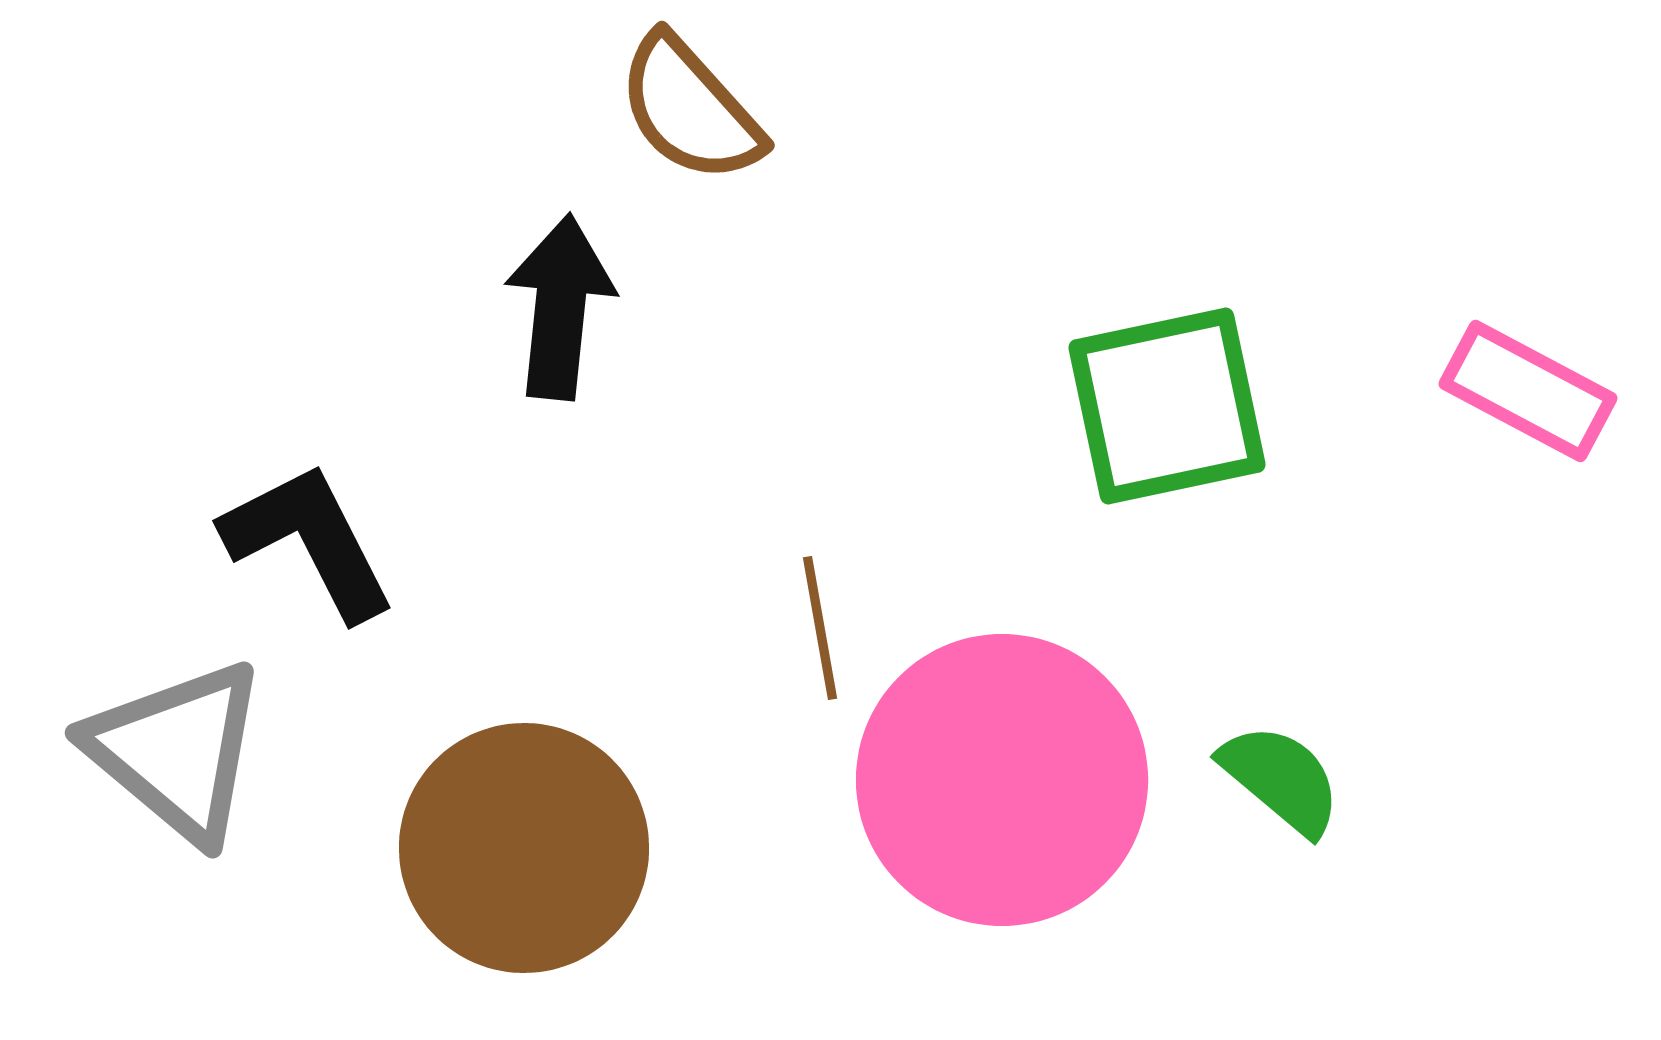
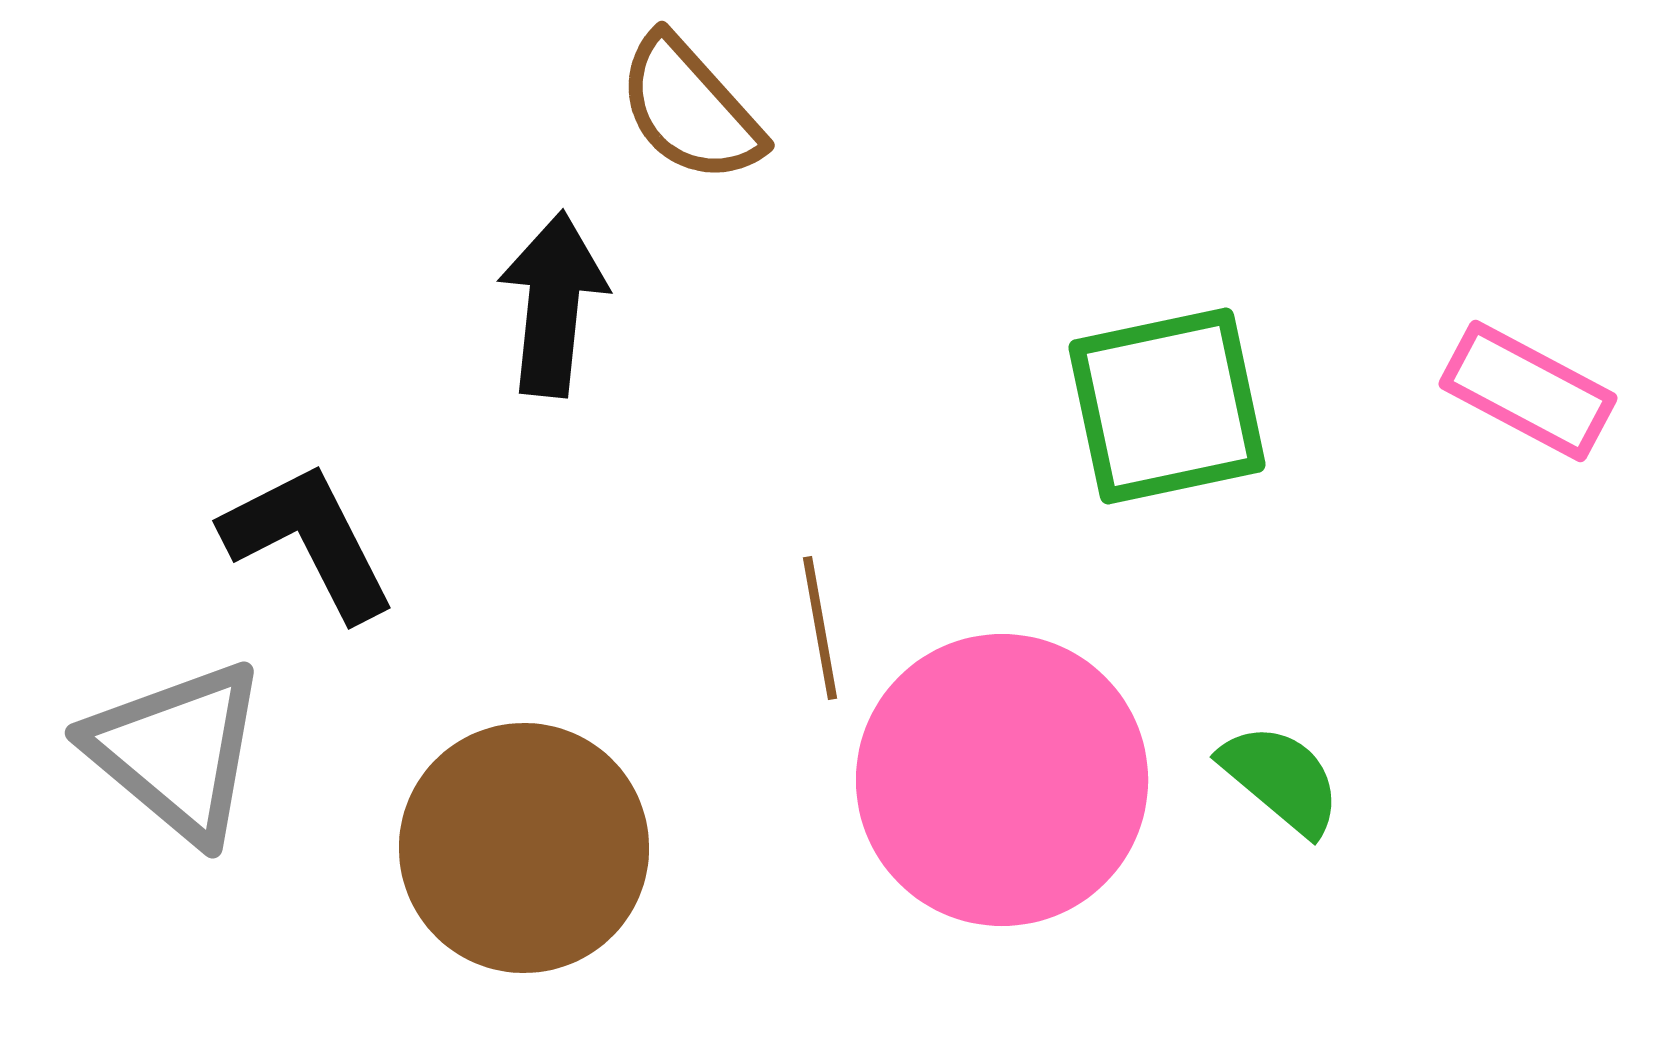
black arrow: moved 7 px left, 3 px up
